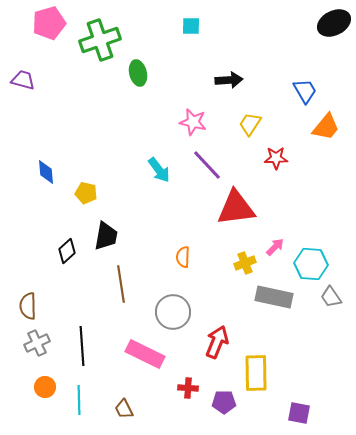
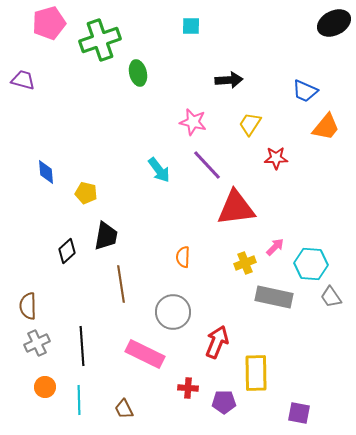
blue trapezoid: rotated 144 degrees clockwise
